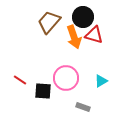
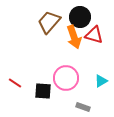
black circle: moved 3 px left
red line: moved 5 px left, 3 px down
